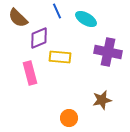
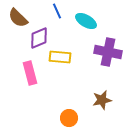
cyan ellipse: moved 2 px down
